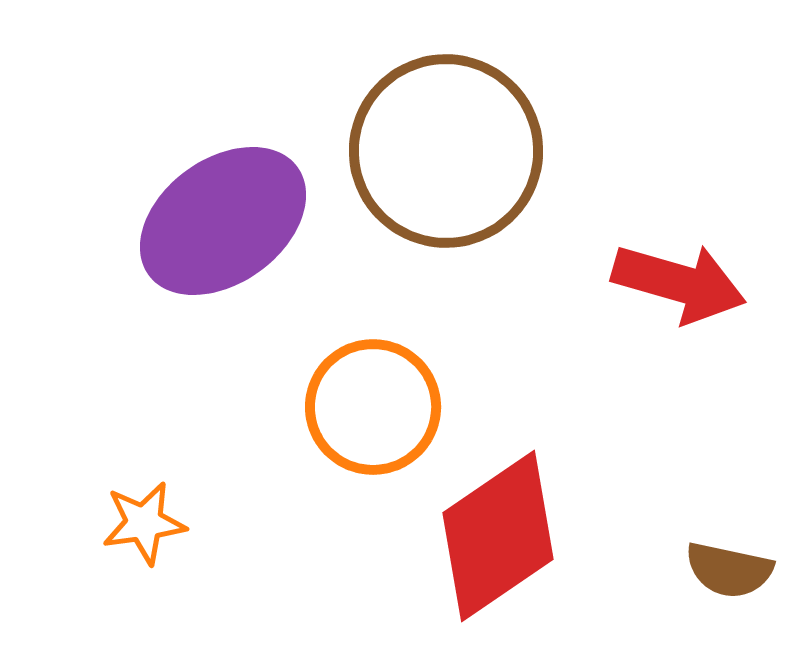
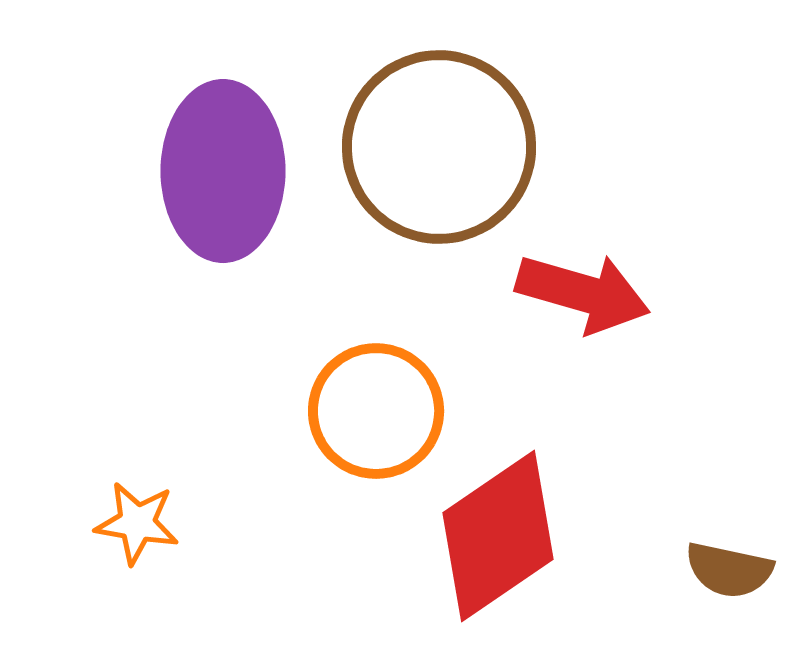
brown circle: moved 7 px left, 4 px up
purple ellipse: moved 50 px up; rotated 54 degrees counterclockwise
red arrow: moved 96 px left, 10 px down
orange circle: moved 3 px right, 4 px down
orange star: moved 7 px left; rotated 18 degrees clockwise
